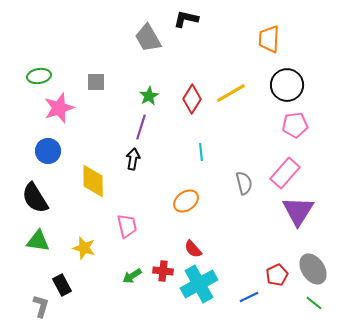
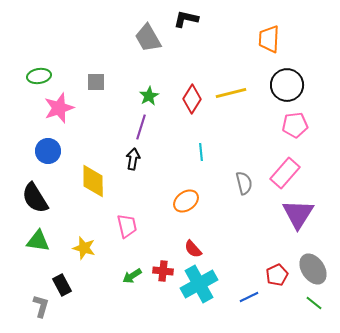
yellow line: rotated 16 degrees clockwise
purple triangle: moved 3 px down
